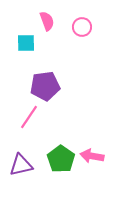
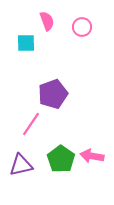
purple pentagon: moved 8 px right, 8 px down; rotated 12 degrees counterclockwise
pink line: moved 2 px right, 7 px down
